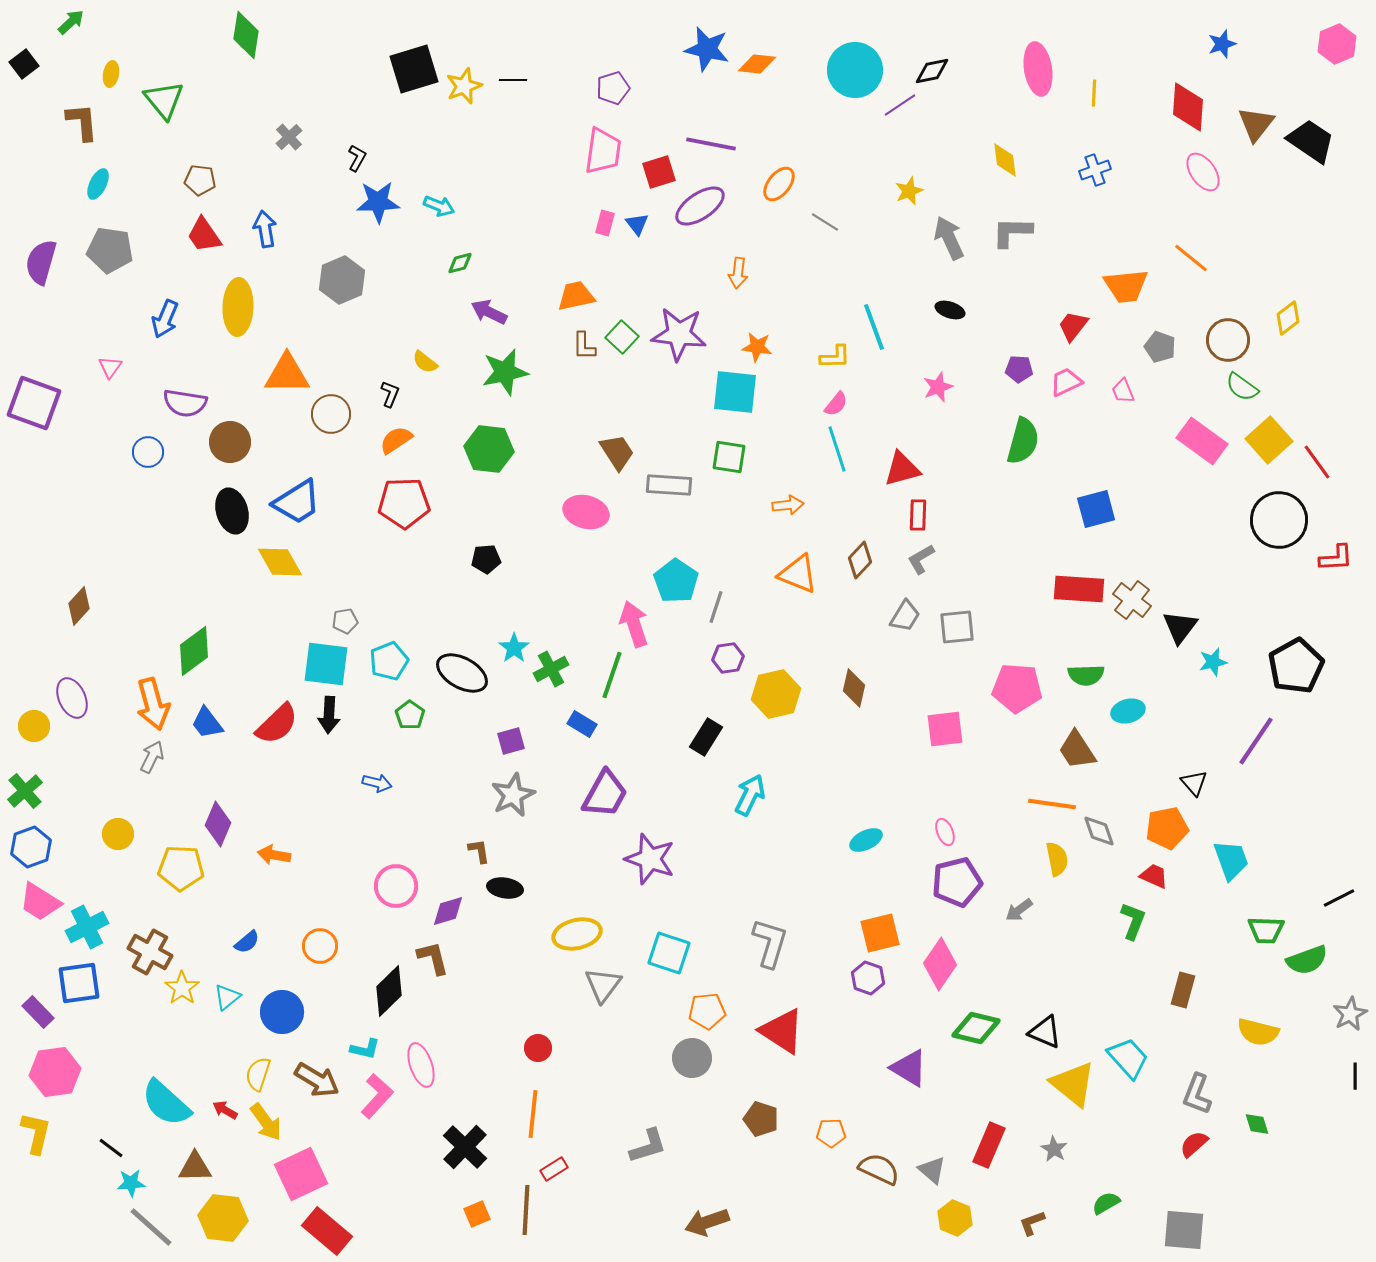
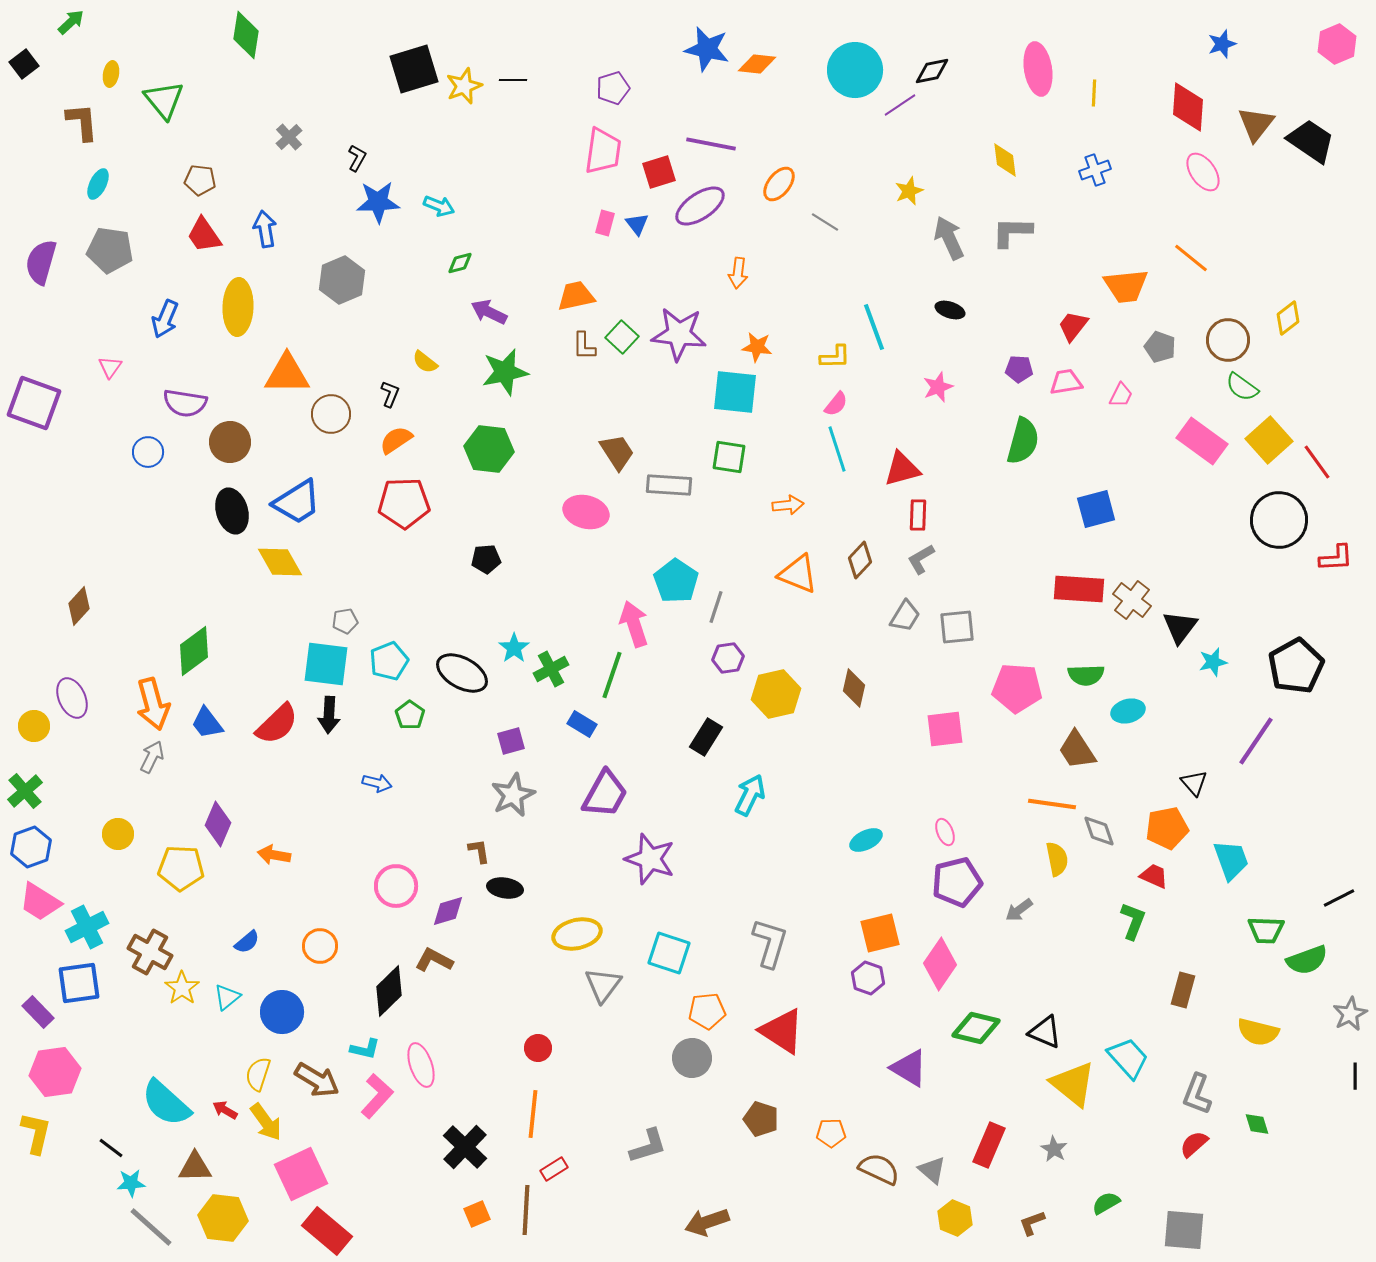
pink trapezoid at (1066, 382): rotated 16 degrees clockwise
pink trapezoid at (1123, 391): moved 2 px left, 4 px down; rotated 132 degrees counterclockwise
brown L-shape at (433, 958): moved 1 px right, 2 px down; rotated 48 degrees counterclockwise
